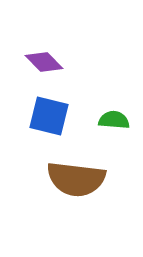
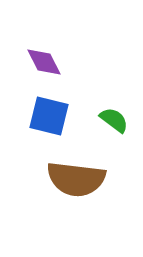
purple diamond: rotated 18 degrees clockwise
green semicircle: rotated 32 degrees clockwise
